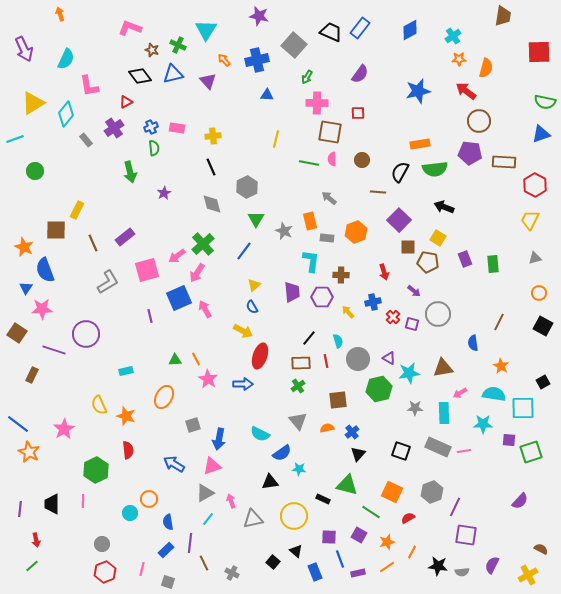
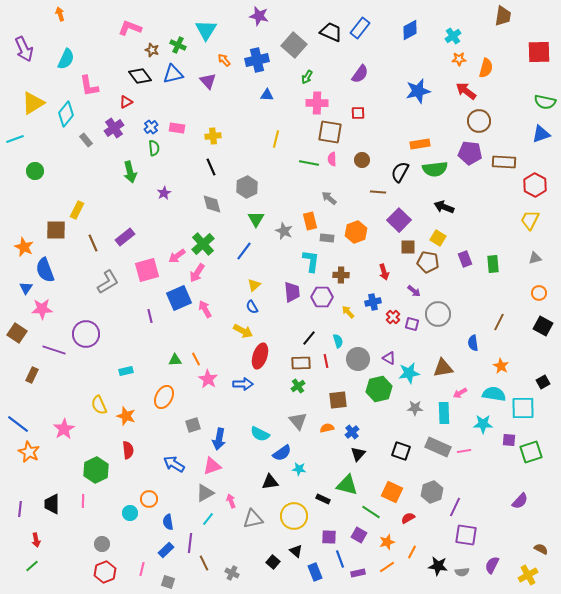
blue cross at (151, 127): rotated 16 degrees counterclockwise
